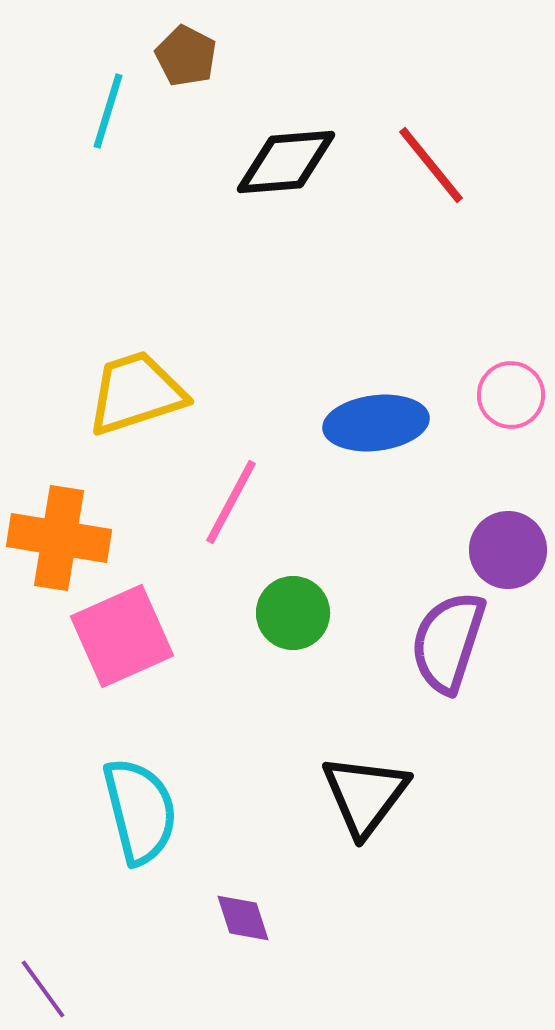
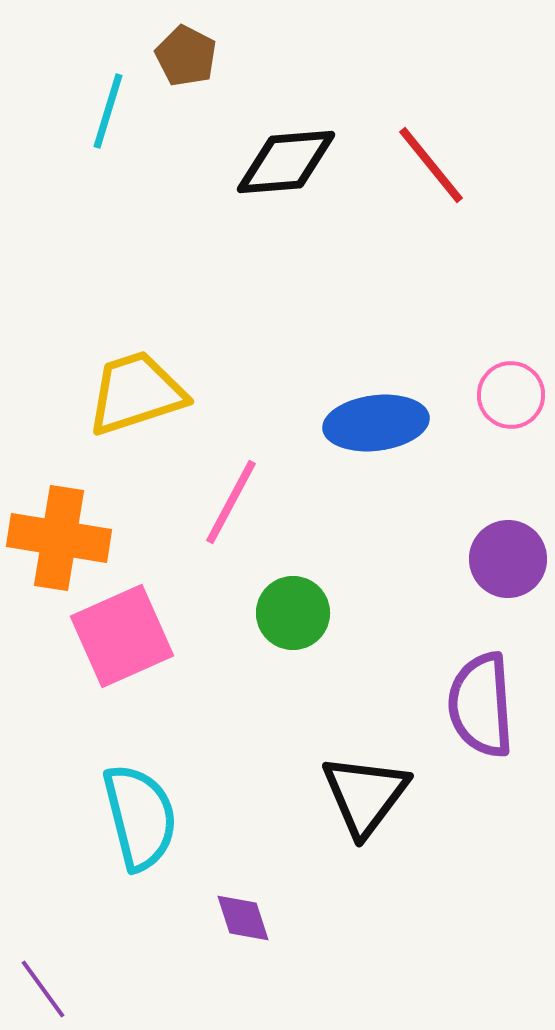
purple circle: moved 9 px down
purple semicircle: moved 33 px right, 63 px down; rotated 22 degrees counterclockwise
cyan semicircle: moved 6 px down
